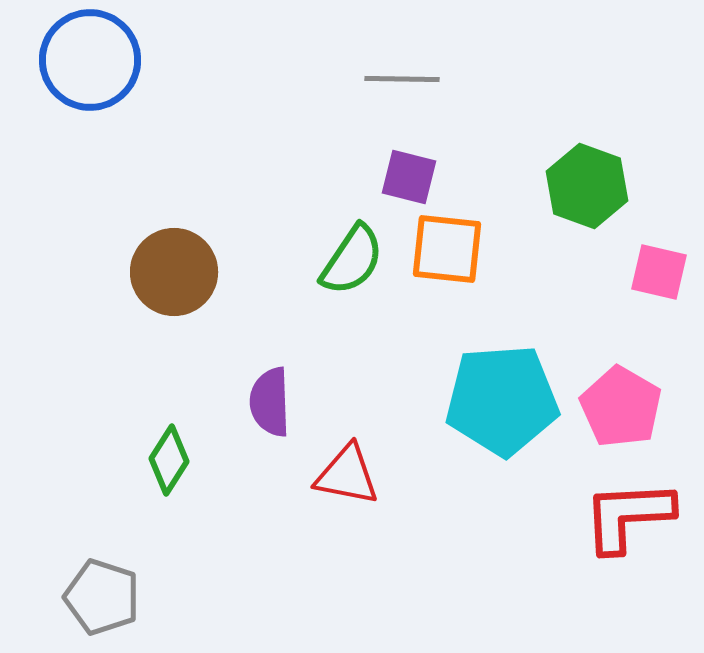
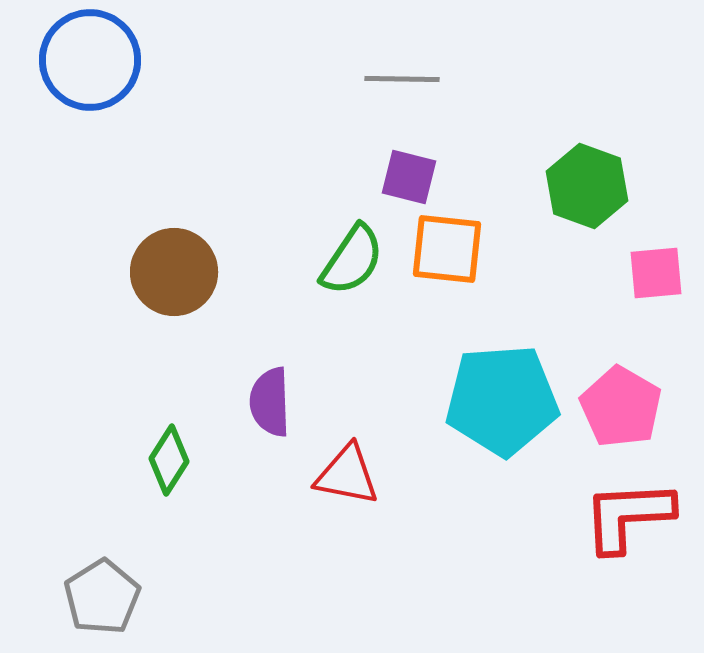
pink square: moved 3 px left, 1 px down; rotated 18 degrees counterclockwise
gray pentagon: rotated 22 degrees clockwise
